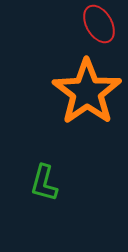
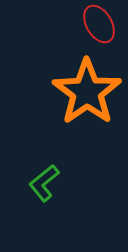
green L-shape: rotated 36 degrees clockwise
